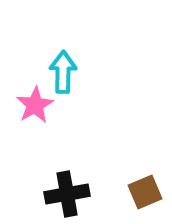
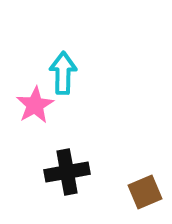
cyan arrow: moved 1 px down
black cross: moved 22 px up
